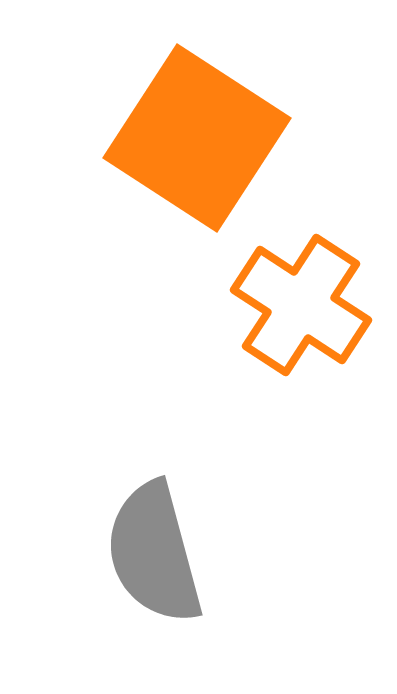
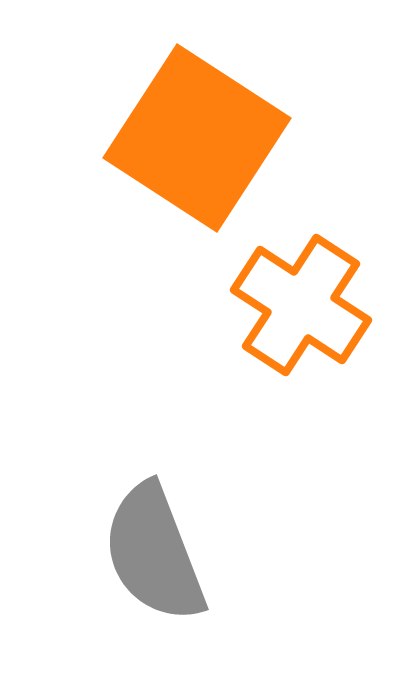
gray semicircle: rotated 6 degrees counterclockwise
